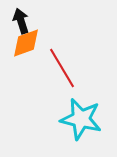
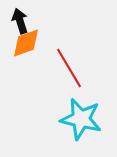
black arrow: moved 1 px left
red line: moved 7 px right
